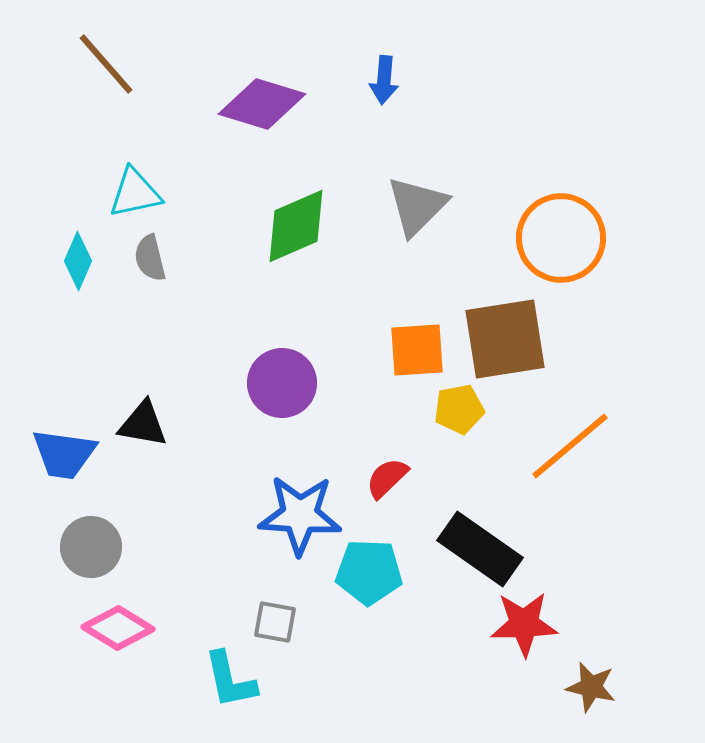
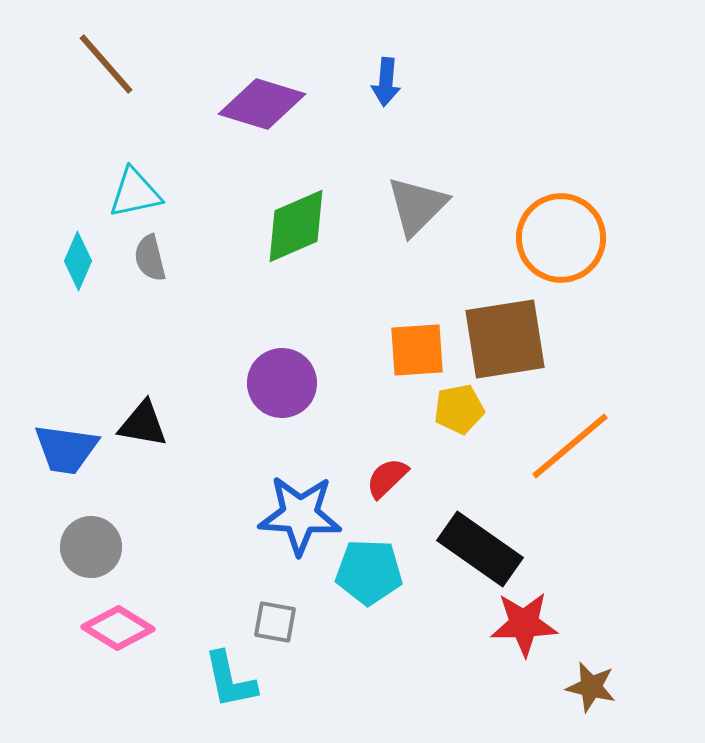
blue arrow: moved 2 px right, 2 px down
blue trapezoid: moved 2 px right, 5 px up
